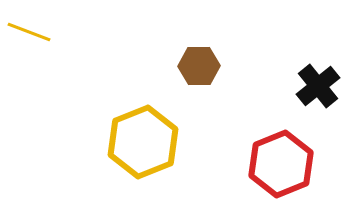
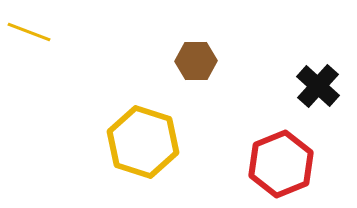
brown hexagon: moved 3 px left, 5 px up
black cross: rotated 9 degrees counterclockwise
yellow hexagon: rotated 20 degrees counterclockwise
